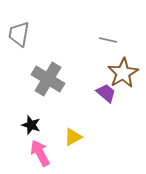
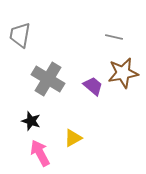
gray trapezoid: moved 1 px right, 1 px down
gray line: moved 6 px right, 3 px up
brown star: rotated 20 degrees clockwise
purple trapezoid: moved 13 px left, 7 px up
black star: moved 4 px up
yellow triangle: moved 1 px down
